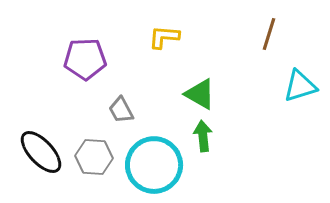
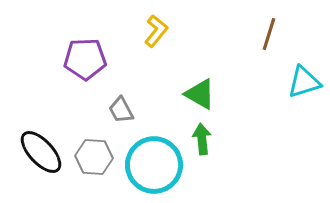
yellow L-shape: moved 8 px left, 6 px up; rotated 124 degrees clockwise
cyan triangle: moved 4 px right, 4 px up
green arrow: moved 1 px left, 3 px down
